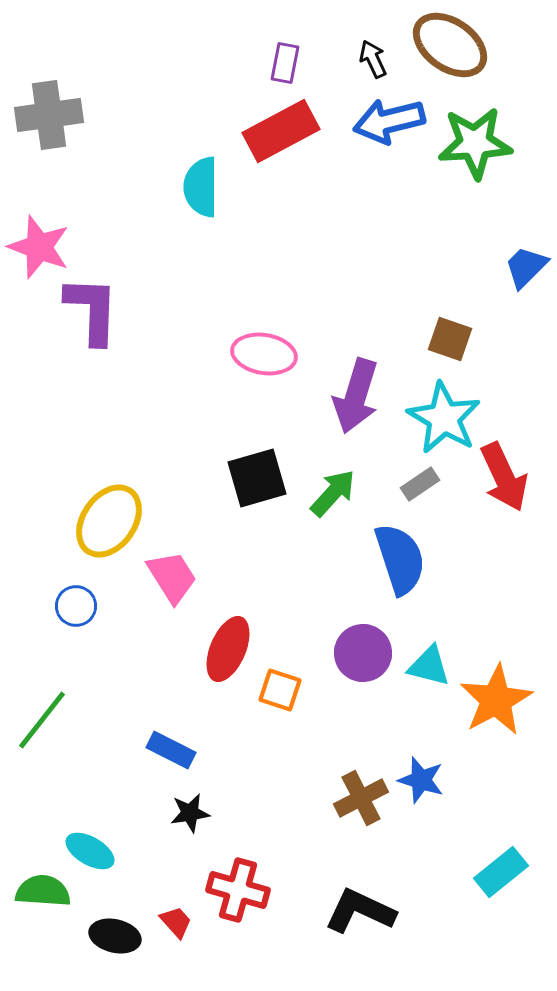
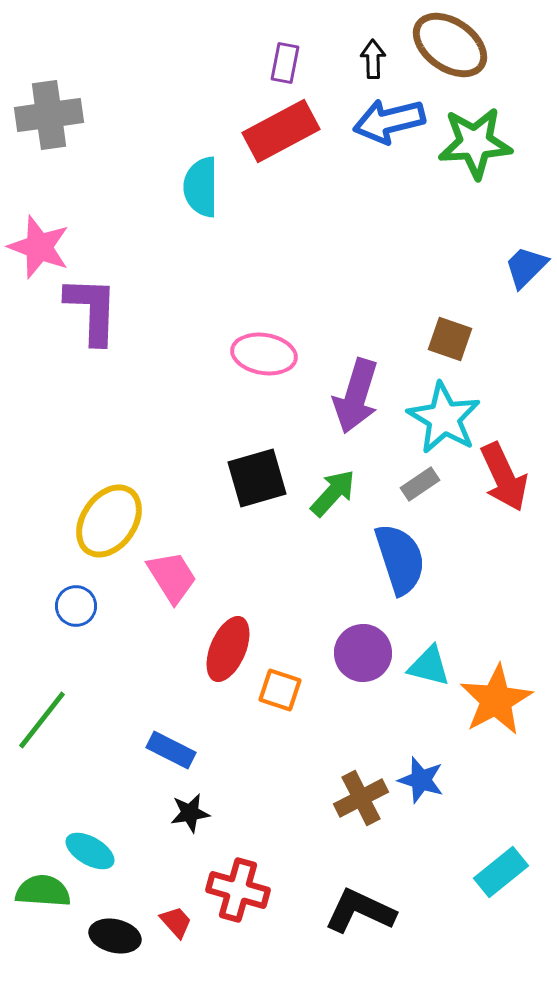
black arrow: rotated 24 degrees clockwise
